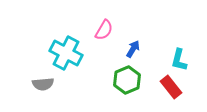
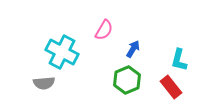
cyan cross: moved 4 px left, 1 px up
gray semicircle: moved 1 px right, 1 px up
